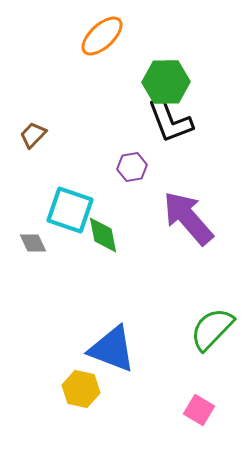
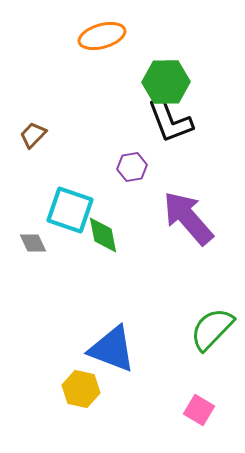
orange ellipse: rotated 27 degrees clockwise
